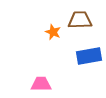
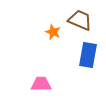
brown trapezoid: rotated 25 degrees clockwise
blue rectangle: moved 1 px left, 1 px up; rotated 70 degrees counterclockwise
